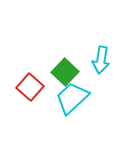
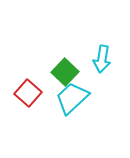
cyan arrow: moved 1 px right, 1 px up
red square: moved 2 px left, 6 px down
